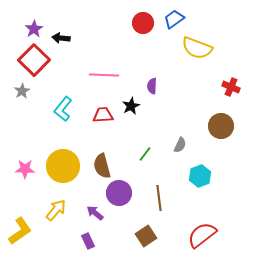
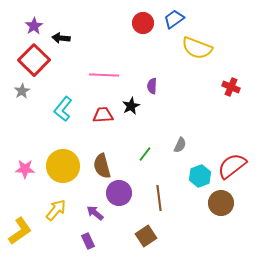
purple star: moved 3 px up
brown circle: moved 77 px down
red semicircle: moved 30 px right, 69 px up
